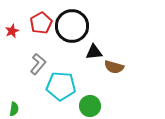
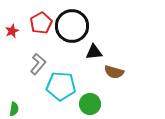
brown semicircle: moved 5 px down
green circle: moved 2 px up
